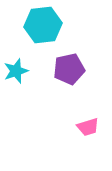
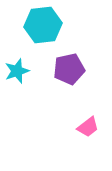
cyan star: moved 1 px right
pink trapezoid: rotated 20 degrees counterclockwise
